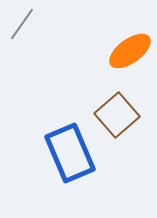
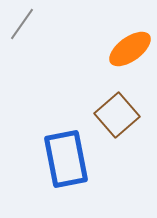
orange ellipse: moved 2 px up
blue rectangle: moved 4 px left, 6 px down; rotated 12 degrees clockwise
